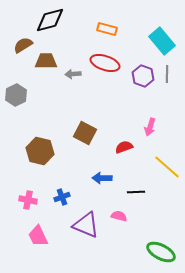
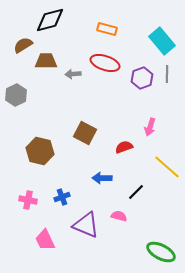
purple hexagon: moved 1 px left, 2 px down; rotated 20 degrees clockwise
black line: rotated 42 degrees counterclockwise
pink trapezoid: moved 7 px right, 4 px down
